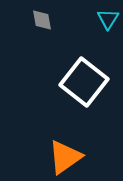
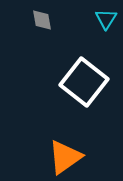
cyan triangle: moved 2 px left
